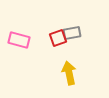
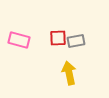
gray rectangle: moved 4 px right, 8 px down
red square: rotated 18 degrees clockwise
